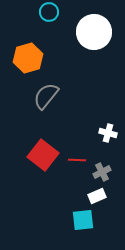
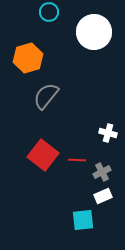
white rectangle: moved 6 px right
